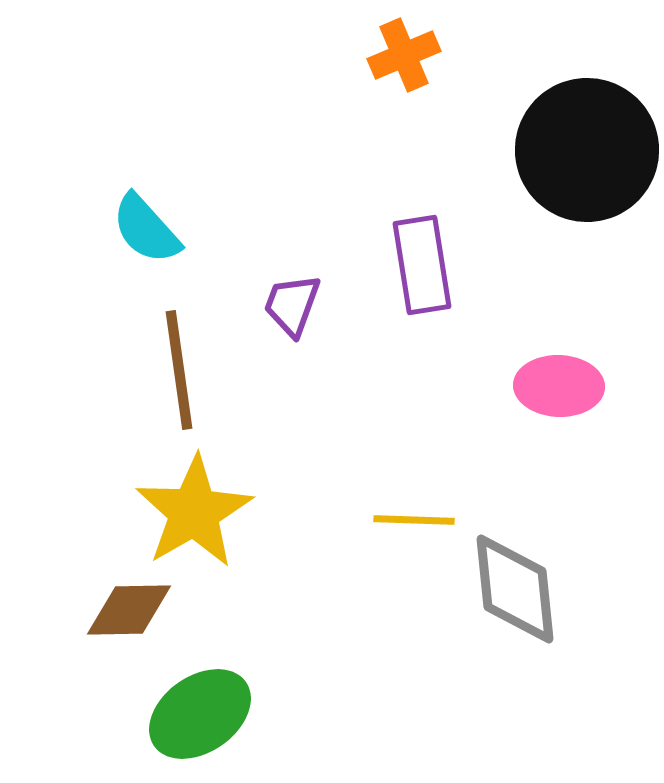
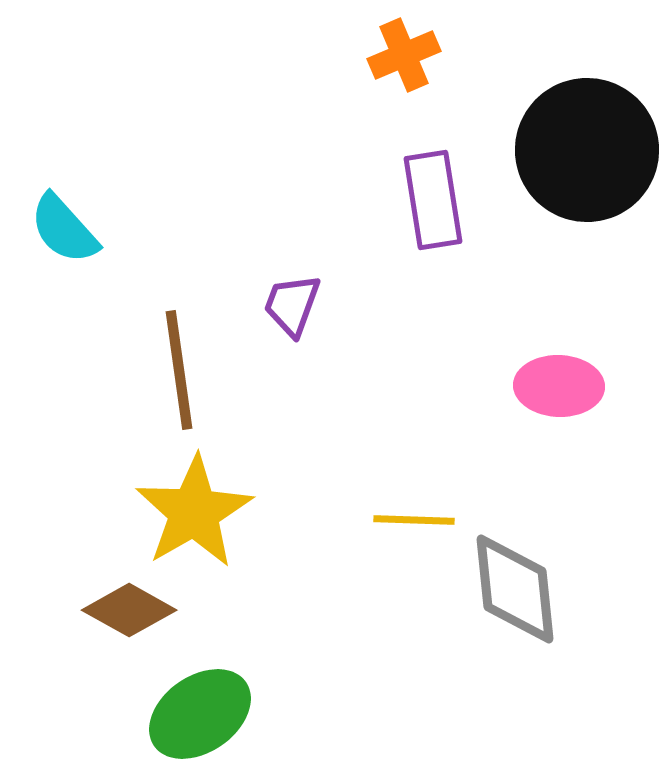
cyan semicircle: moved 82 px left
purple rectangle: moved 11 px right, 65 px up
brown diamond: rotated 30 degrees clockwise
